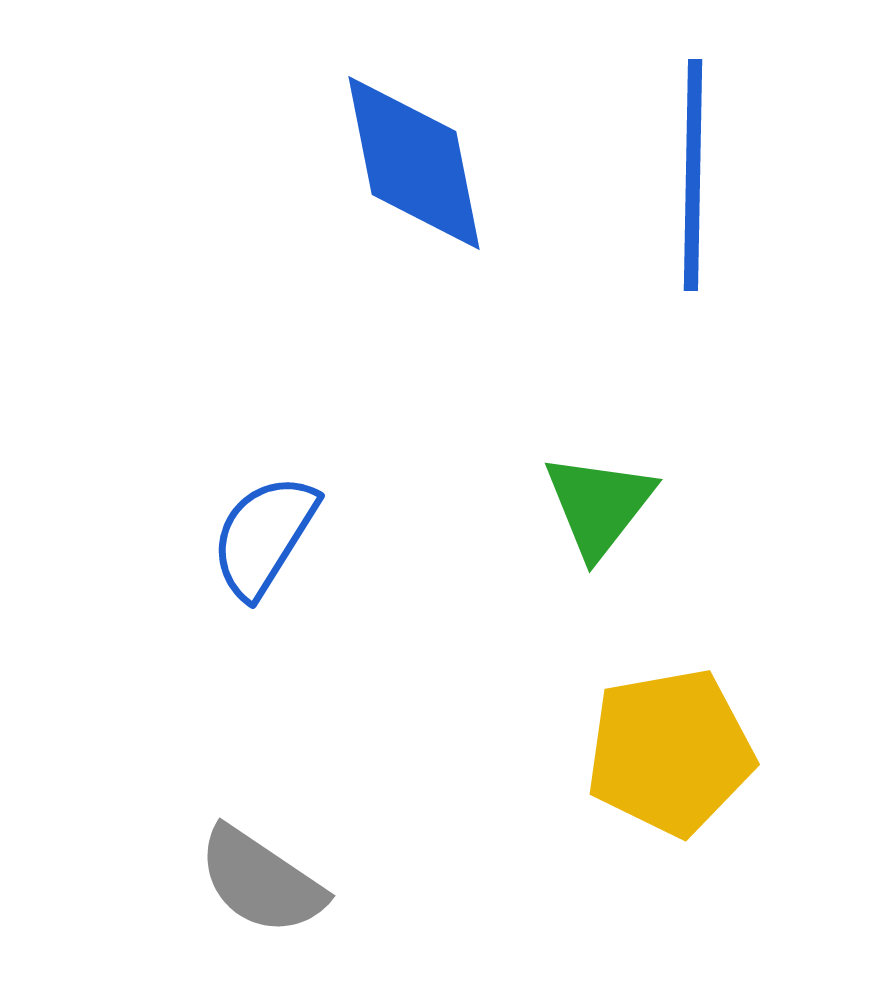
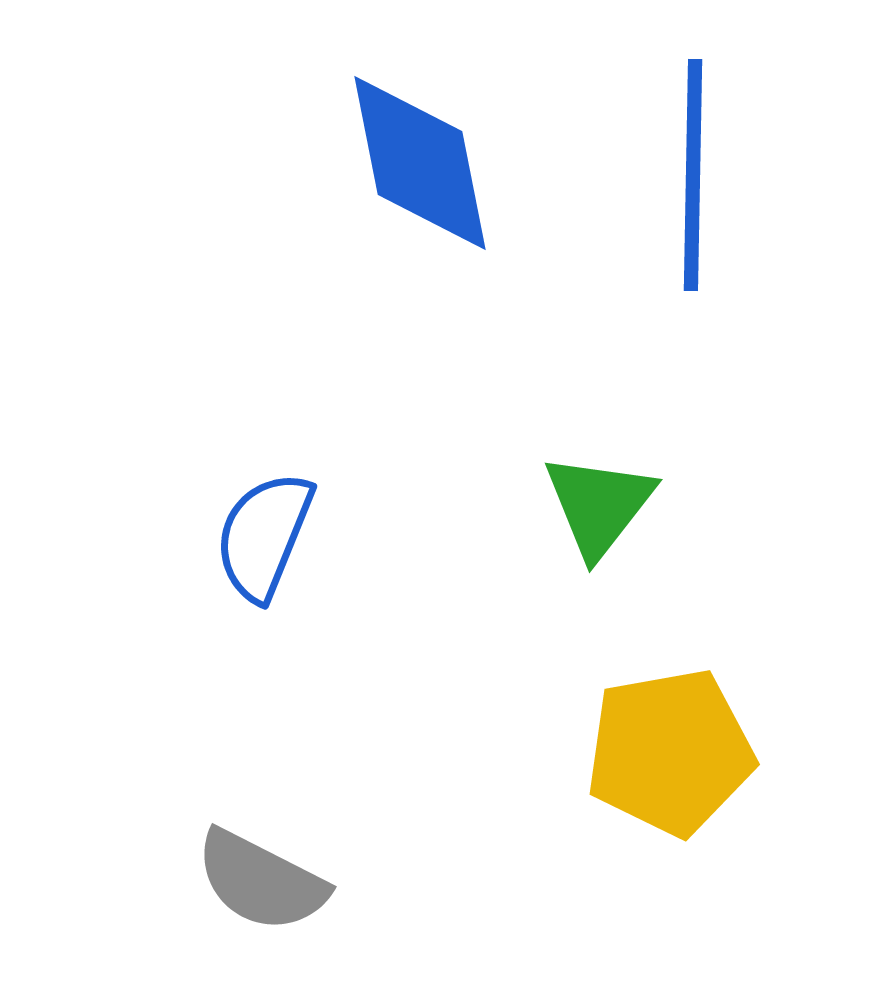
blue diamond: moved 6 px right
blue semicircle: rotated 10 degrees counterclockwise
gray semicircle: rotated 7 degrees counterclockwise
